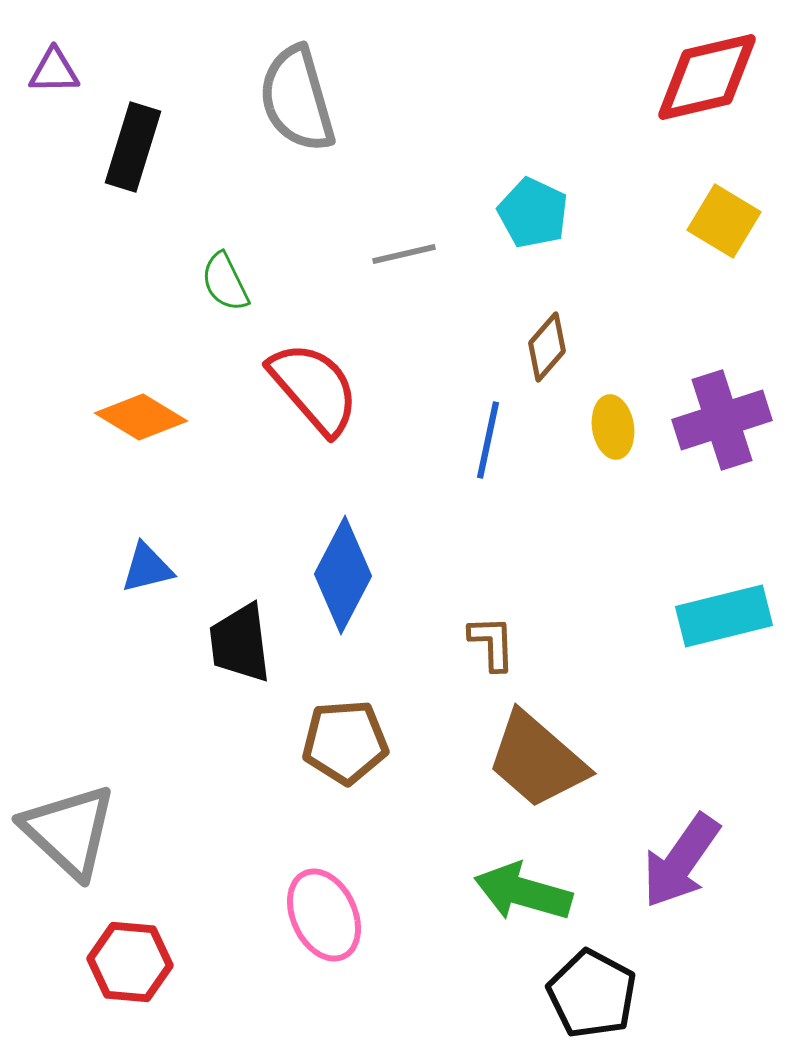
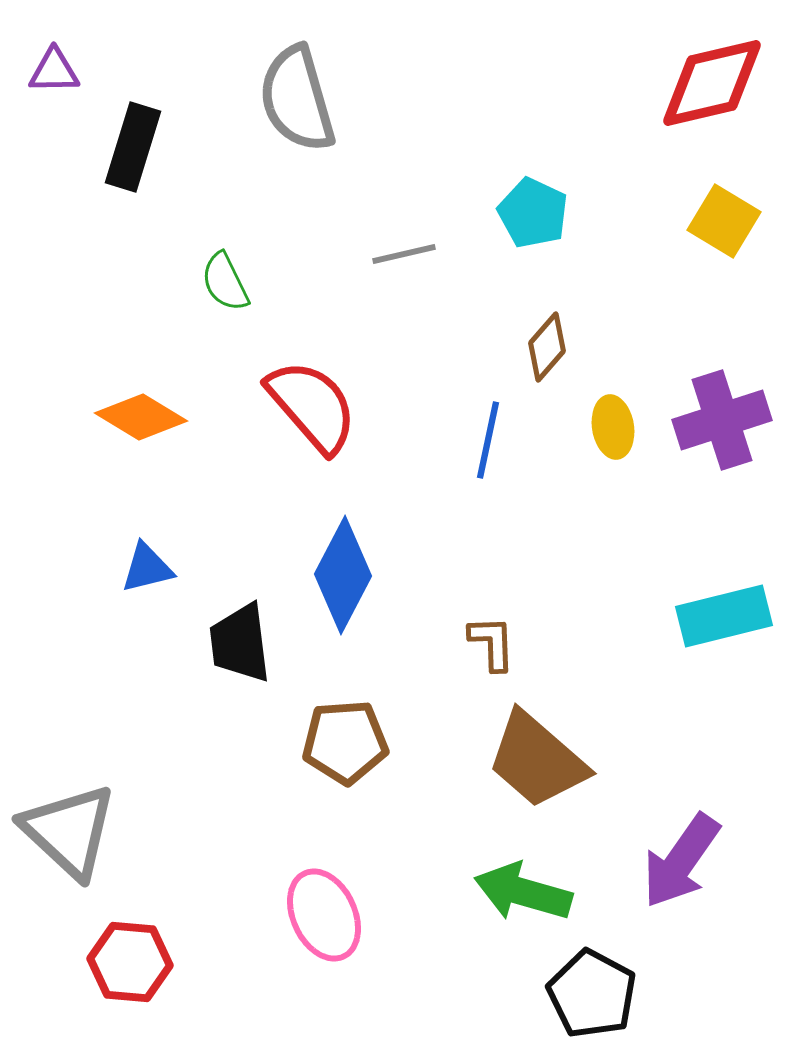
red diamond: moved 5 px right, 6 px down
red semicircle: moved 2 px left, 18 px down
